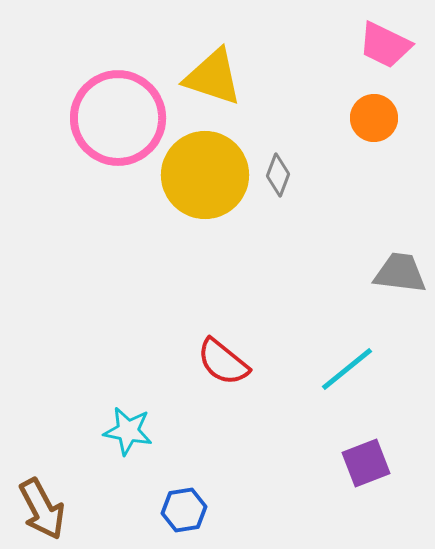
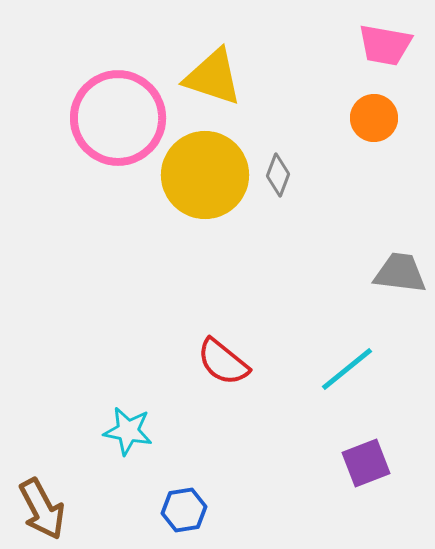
pink trapezoid: rotated 16 degrees counterclockwise
